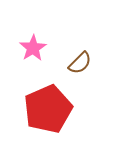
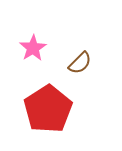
red pentagon: rotated 9 degrees counterclockwise
